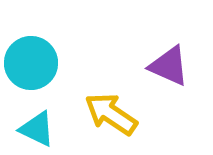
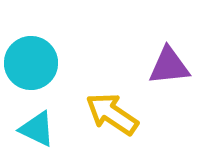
purple triangle: rotated 30 degrees counterclockwise
yellow arrow: moved 1 px right
